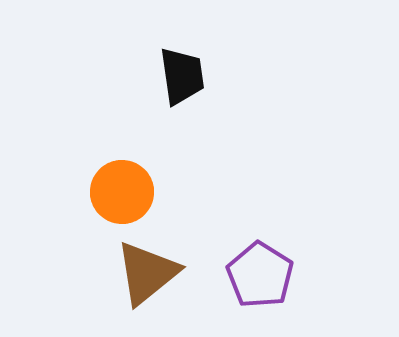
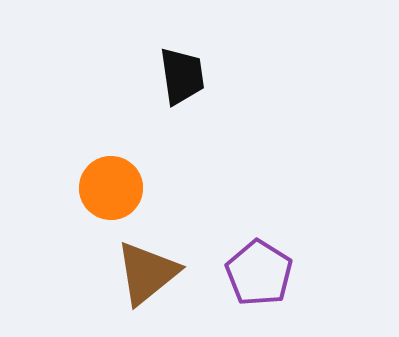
orange circle: moved 11 px left, 4 px up
purple pentagon: moved 1 px left, 2 px up
